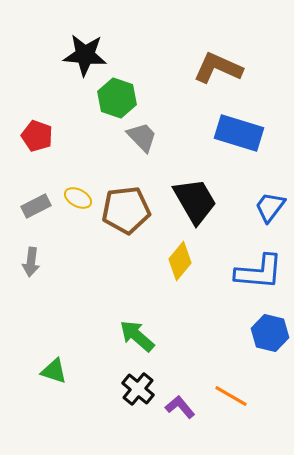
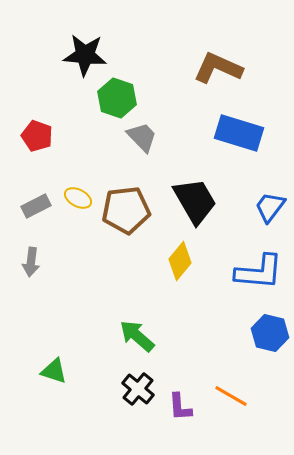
purple L-shape: rotated 144 degrees counterclockwise
